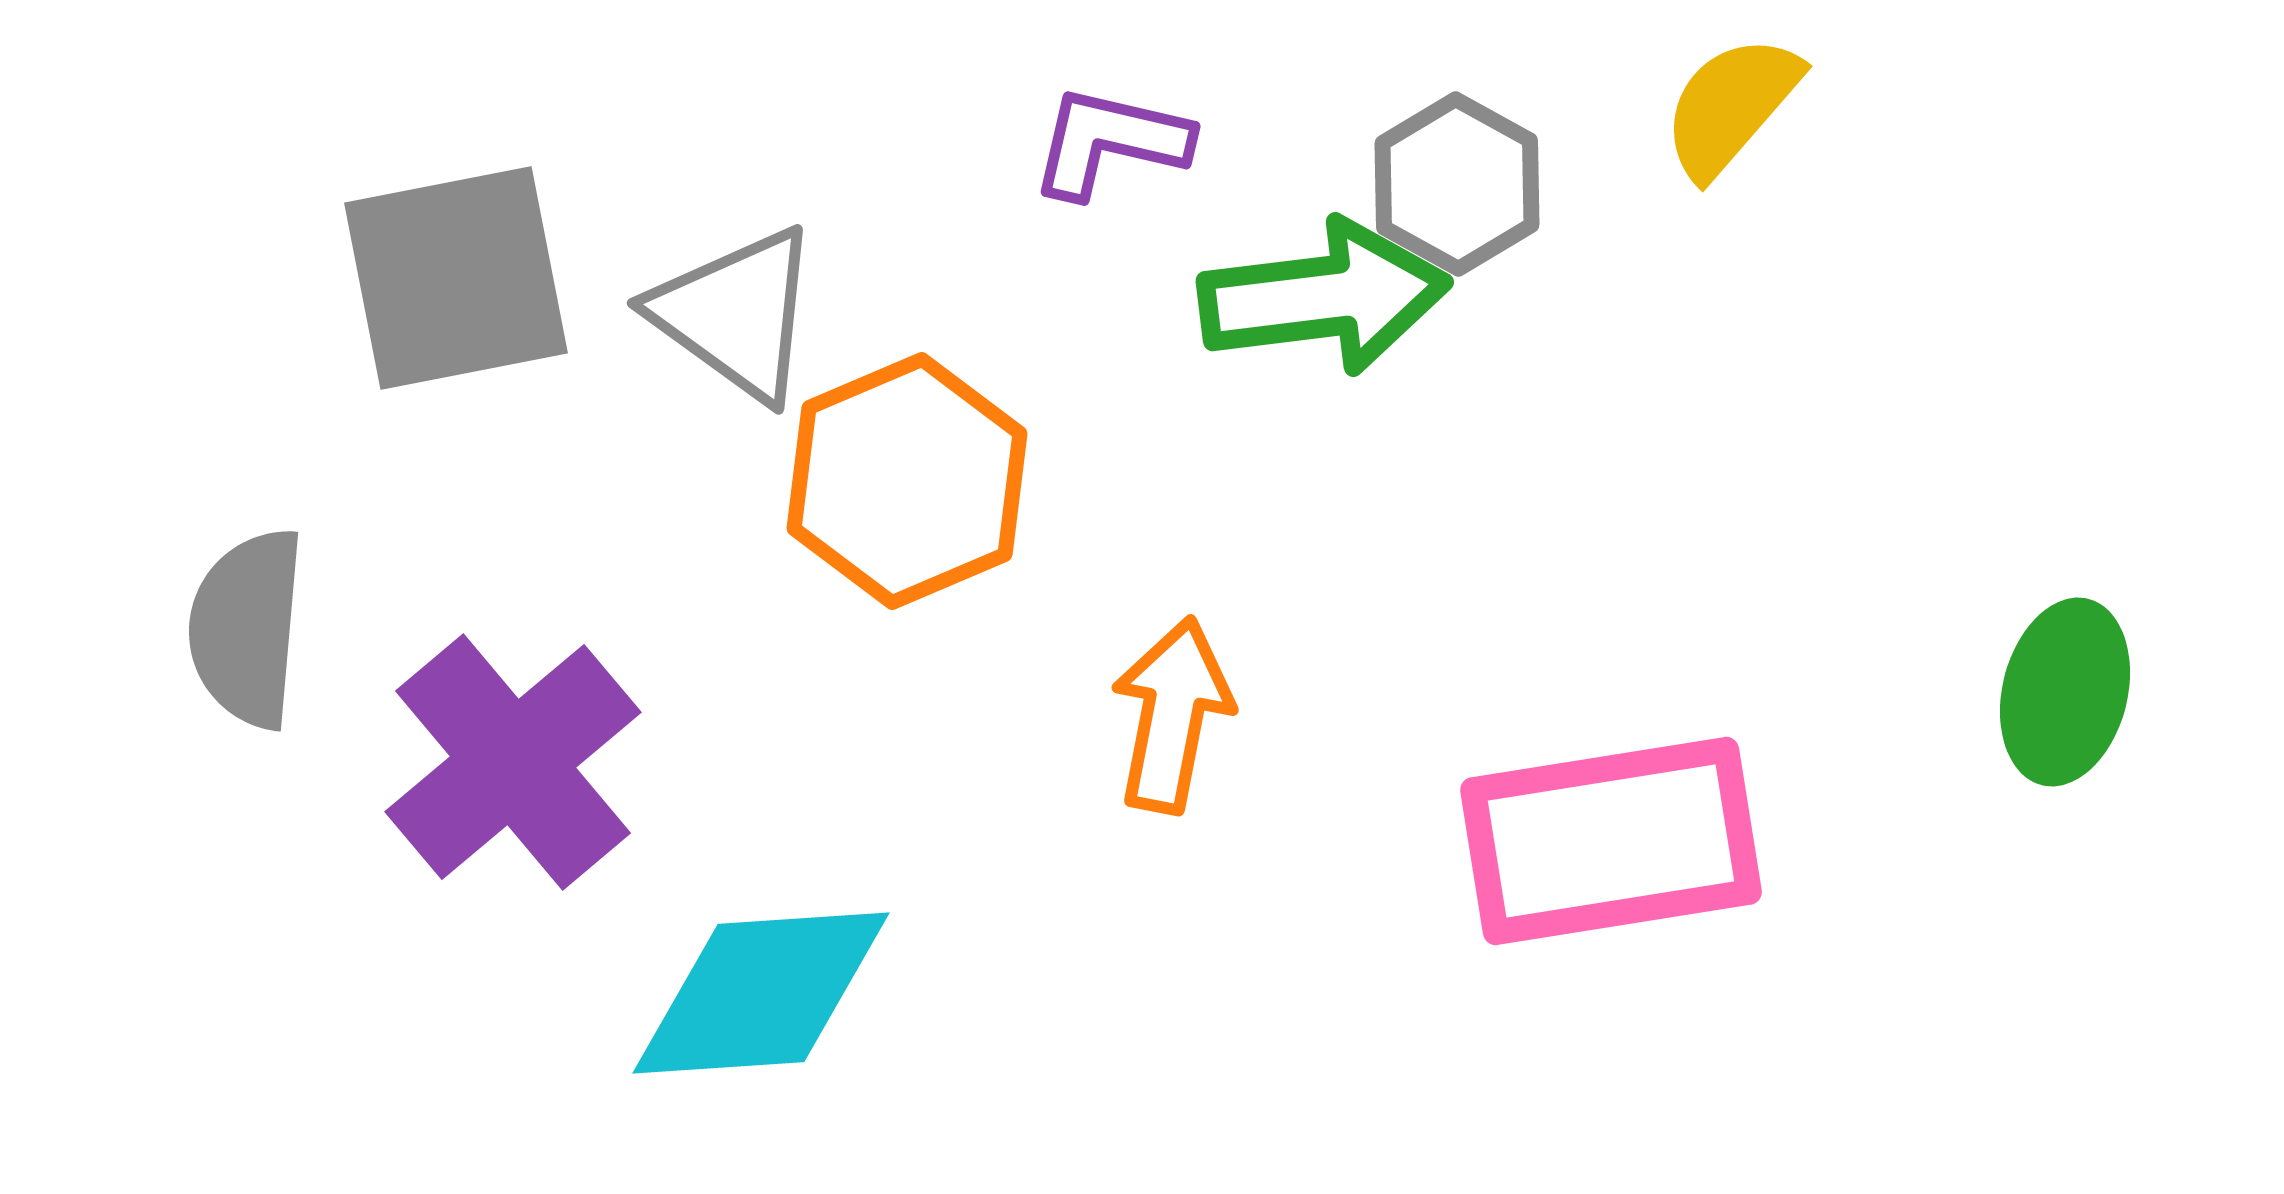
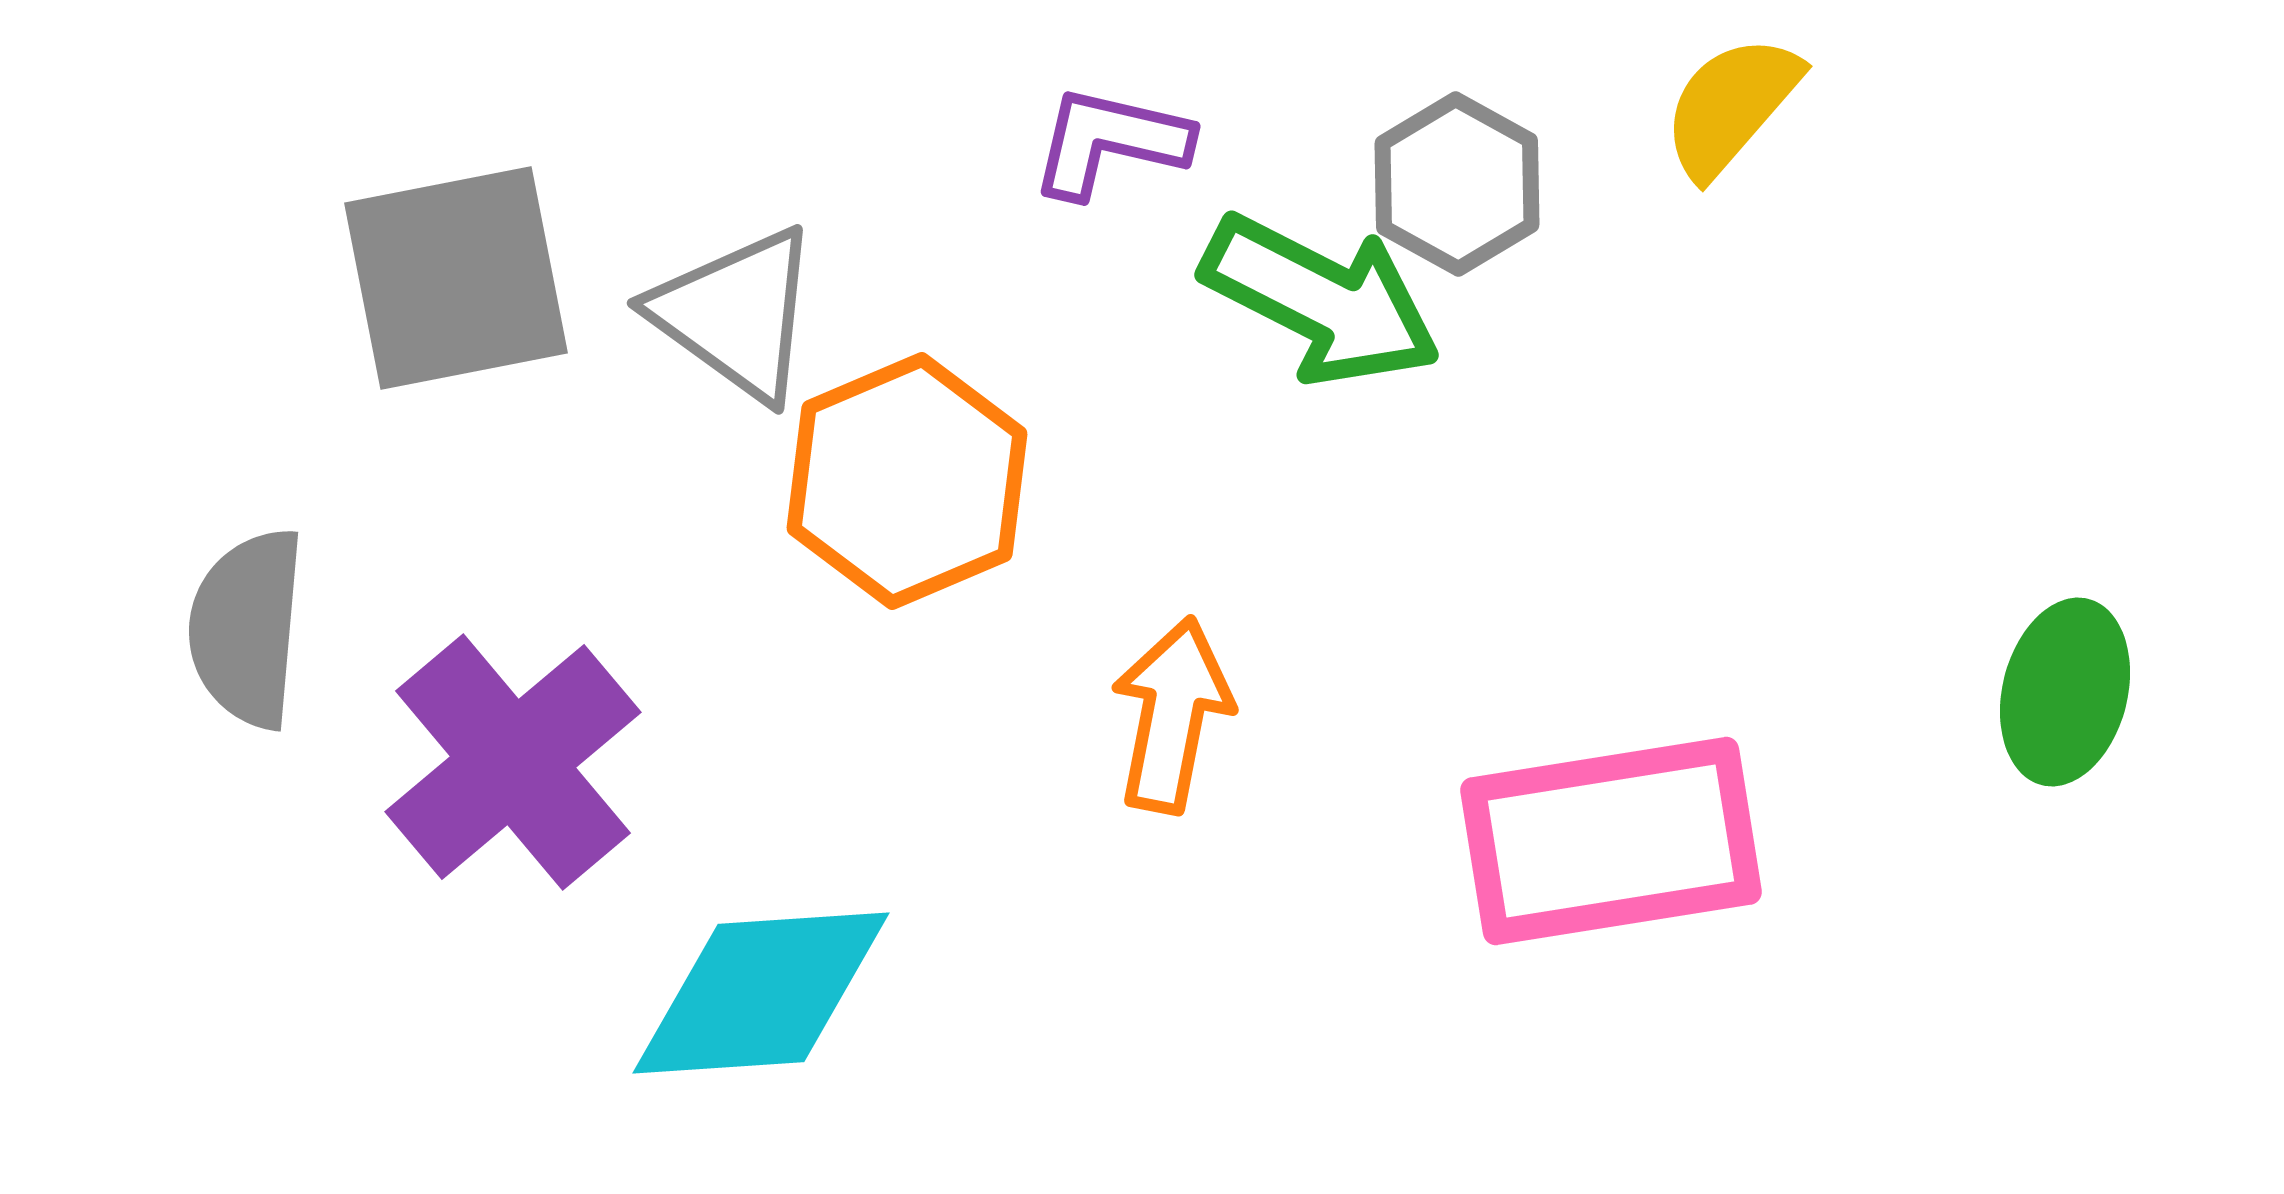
green arrow: moved 3 px left, 3 px down; rotated 34 degrees clockwise
